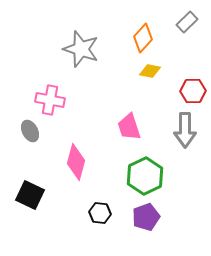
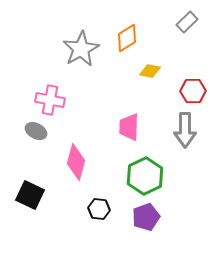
orange diamond: moved 16 px left; rotated 16 degrees clockwise
gray star: rotated 24 degrees clockwise
pink trapezoid: rotated 20 degrees clockwise
gray ellipse: moved 6 px right; rotated 35 degrees counterclockwise
black hexagon: moved 1 px left, 4 px up
